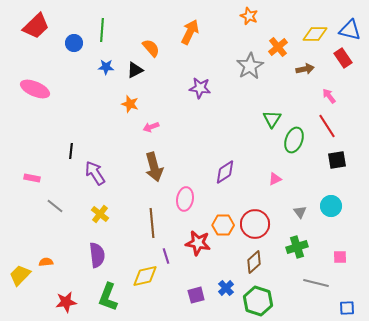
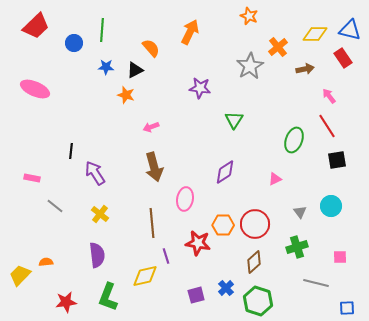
orange star at (130, 104): moved 4 px left, 9 px up
green triangle at (272, 119): moved 38 px left, 1 px down
